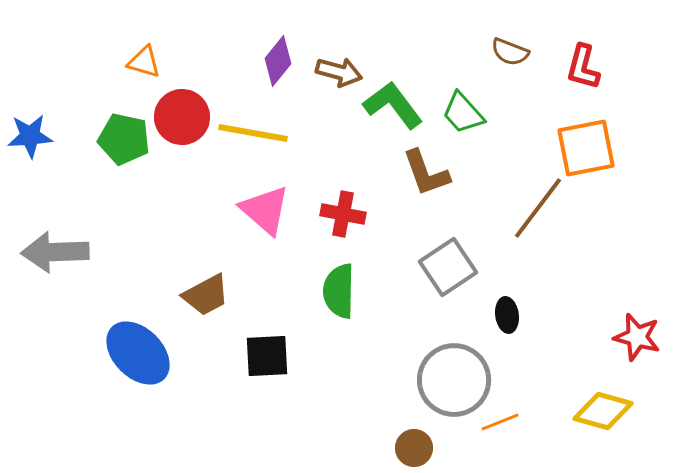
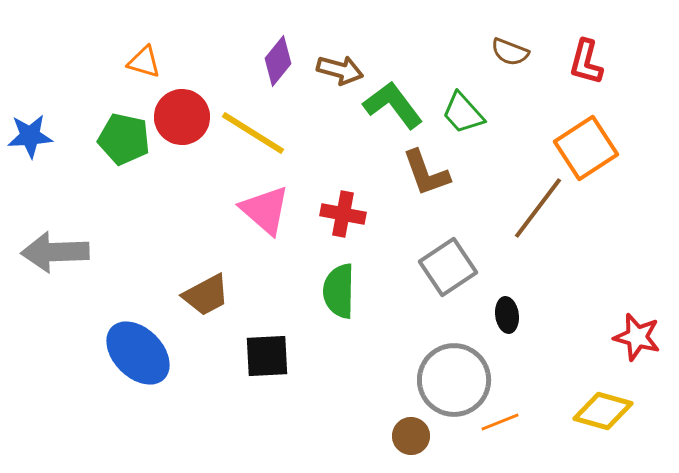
red L-shape: moved 3 px right, 5 px up
brown arrow: moved 1 px right, 2 px up
yellow line: rotated 22 degrees clockwise
orange square: rotated 22 degrees counterclockwise
brown circle: moved 3 px left, 12 px up
